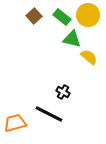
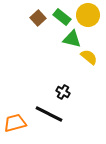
brown square: moved 4 px right, 2 px down
